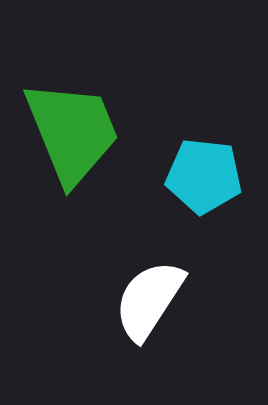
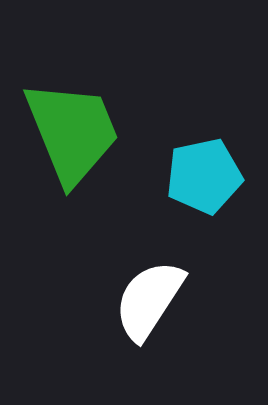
cyan pentagon: rotated 18 degrees counterclockwise
